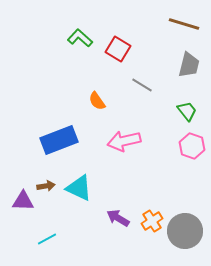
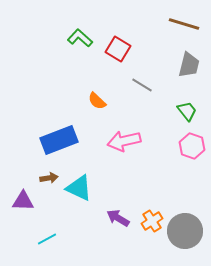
orange semicircle: rotated 12 degrees counterclockwise
brown arrow: moved 3 px right, 8 px up
